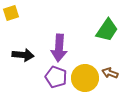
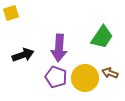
green trapezoid: moved 5 px left, 7 px down
black arrow: rotated 25 degrees counterclockwise
